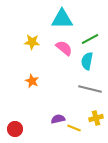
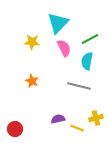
cyan triangle: moved 4 px left, 4 px down; rotated 45 degrees counterclockwise
pink semicircle: rotated 24 degrees clockwise
gray line: moved 11 px left, 3 px up
yellow line: moved 3 px right
